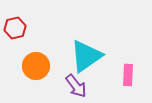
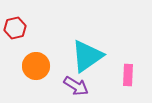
cyan triangle: moved 1 px right
purple arrow: rotated 20 degrees counterclockwise
